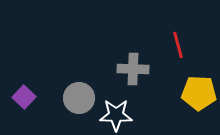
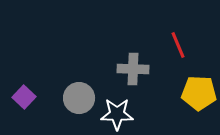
red line: rotated 8 degrees counterclockwise
white star: moved 1 px right, 1 px up
